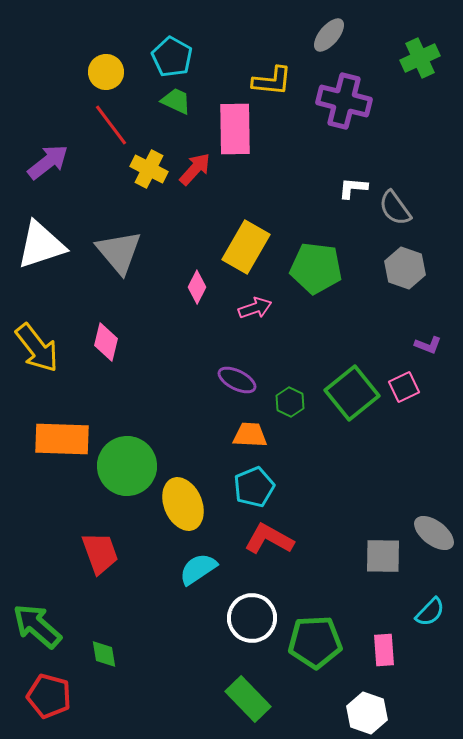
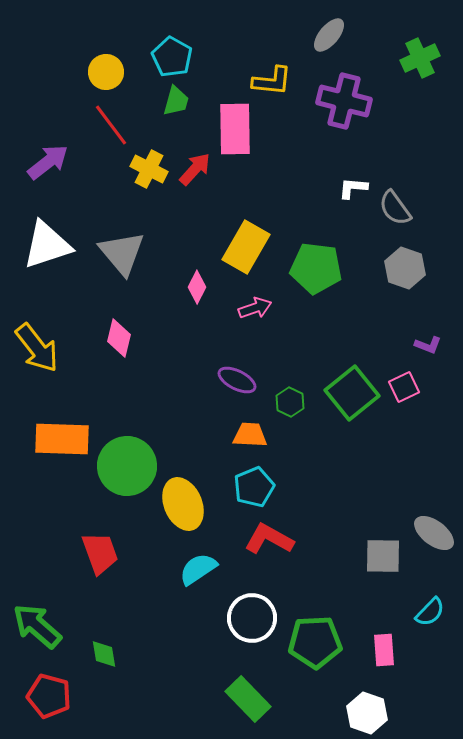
green trapezoid at (176, 101): rotated 80 degrees clockwise
white triangle at (41, 245): moved 6 px right
gray triangle at (119, 252): moved 3 px right, 1 px down
pink diamond at (106, 342): moved 13 px right, 4 px up
